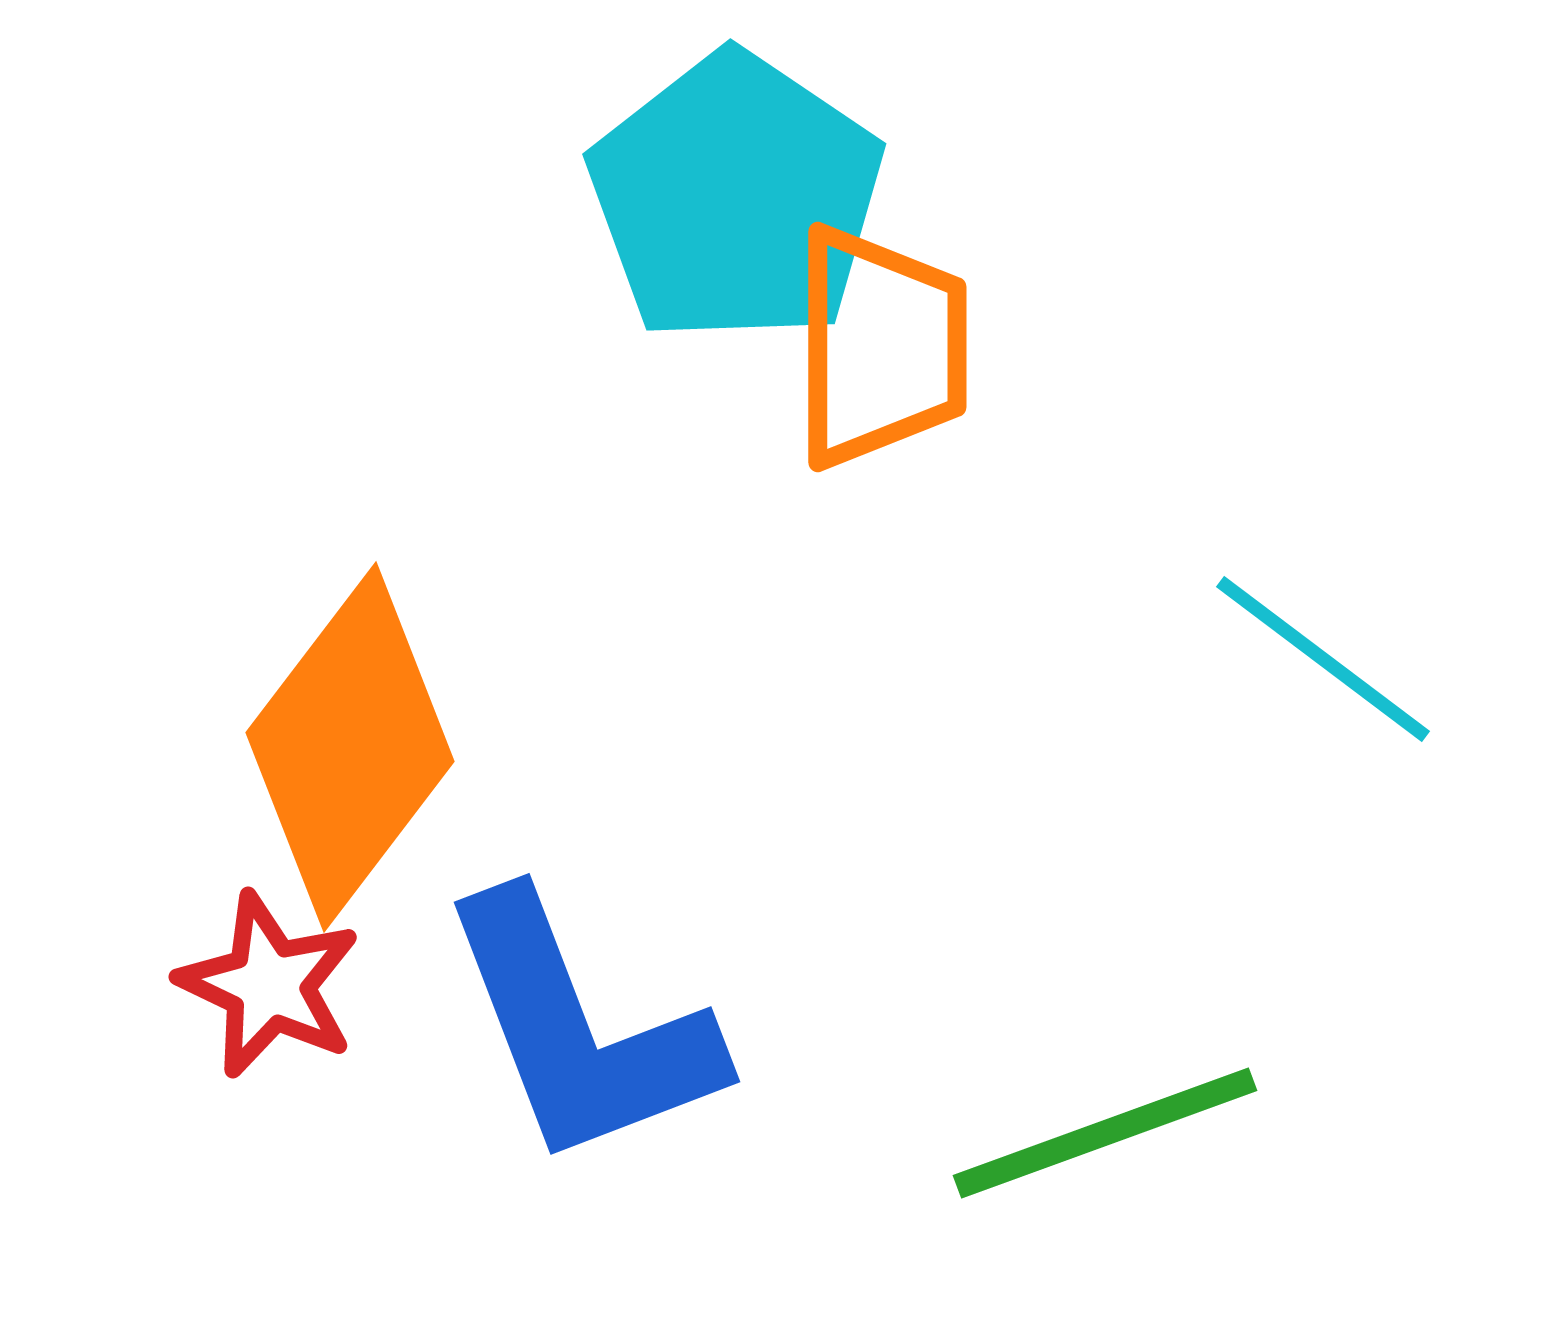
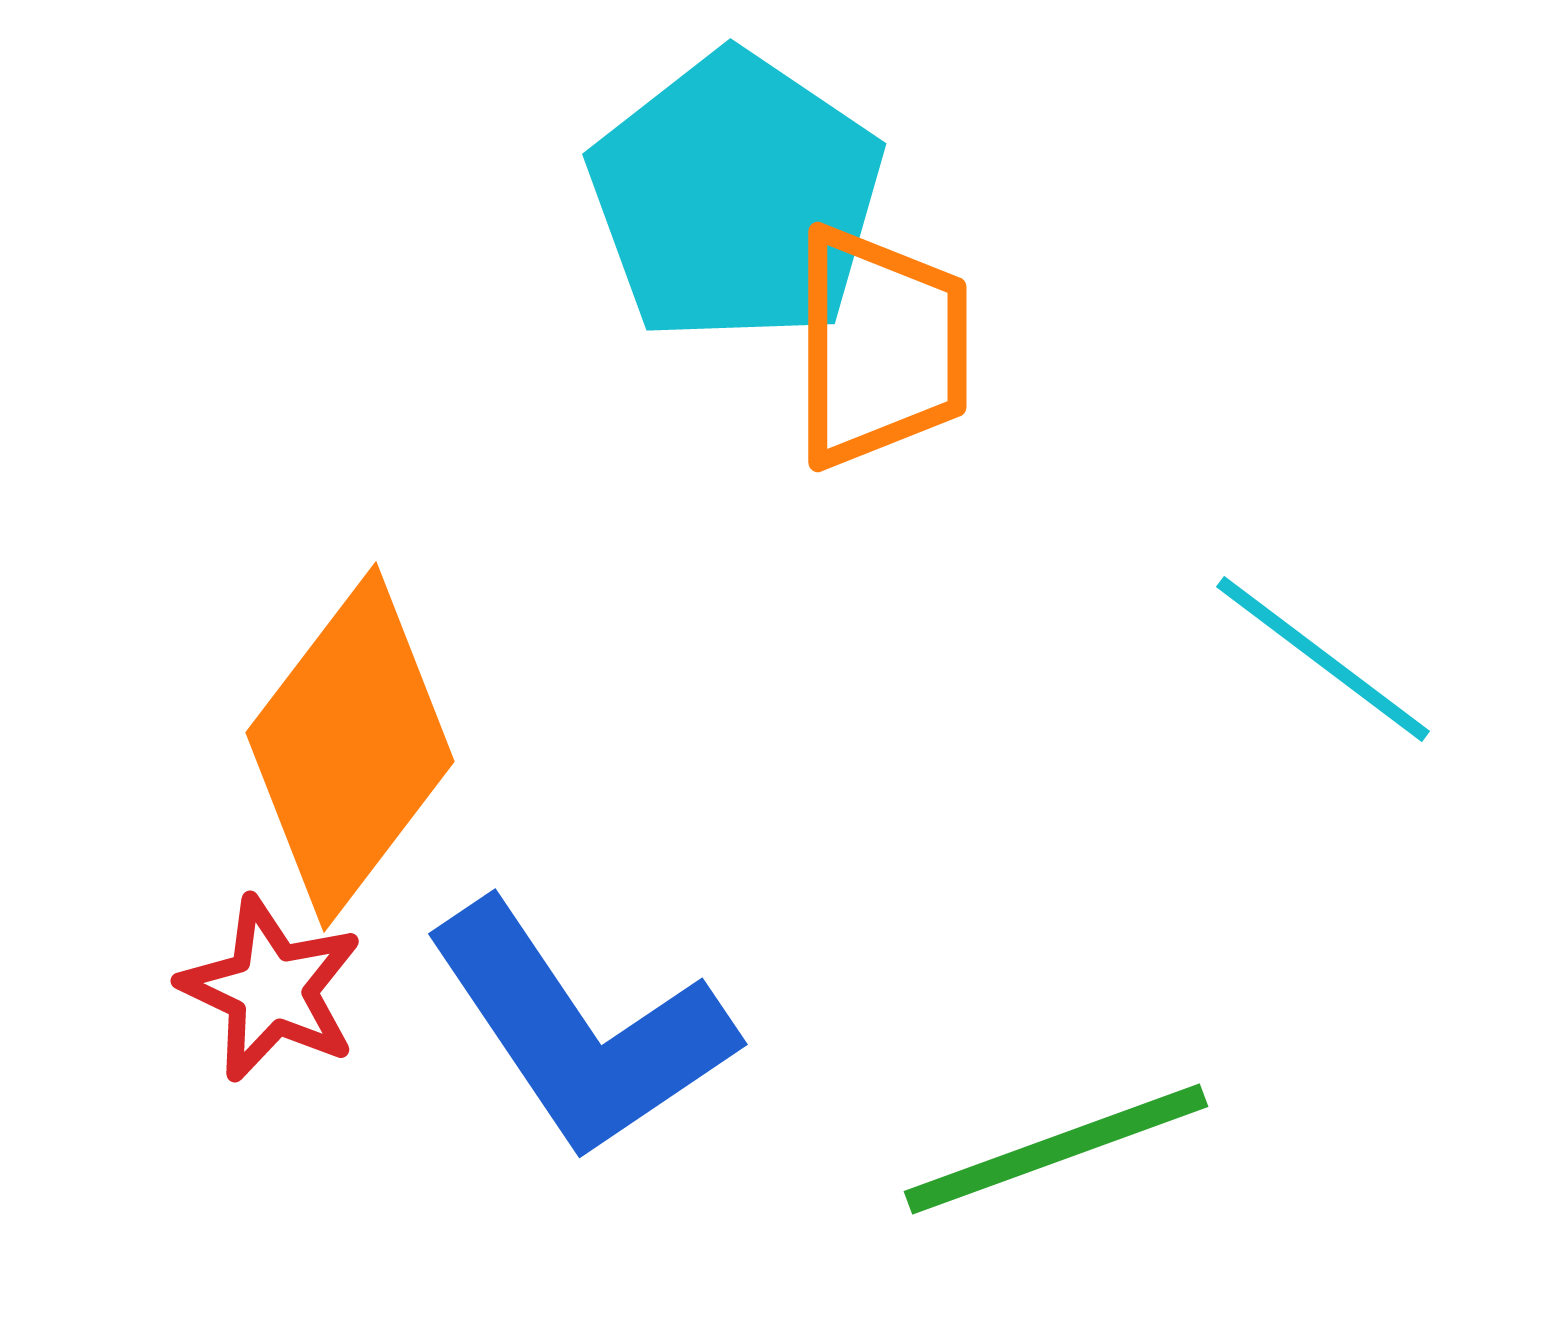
red star: moved 2 px right, 4 px down
blue L-shape: rotated 13 degrees counterclockwise
green line: moved 49 px left, 16 px down
